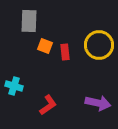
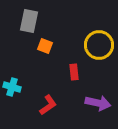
gray rectangle: rotated 10 degrees clockwise
red rectangle: moved 9 px right, 20 px down
cyan cross: moved 2 px left, 1 px down
